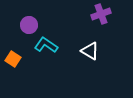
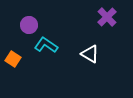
purple cross: moved 6 px right, 3 px down; rotated 24 degrees counterclockwise
white triangle: moved 3 px down
